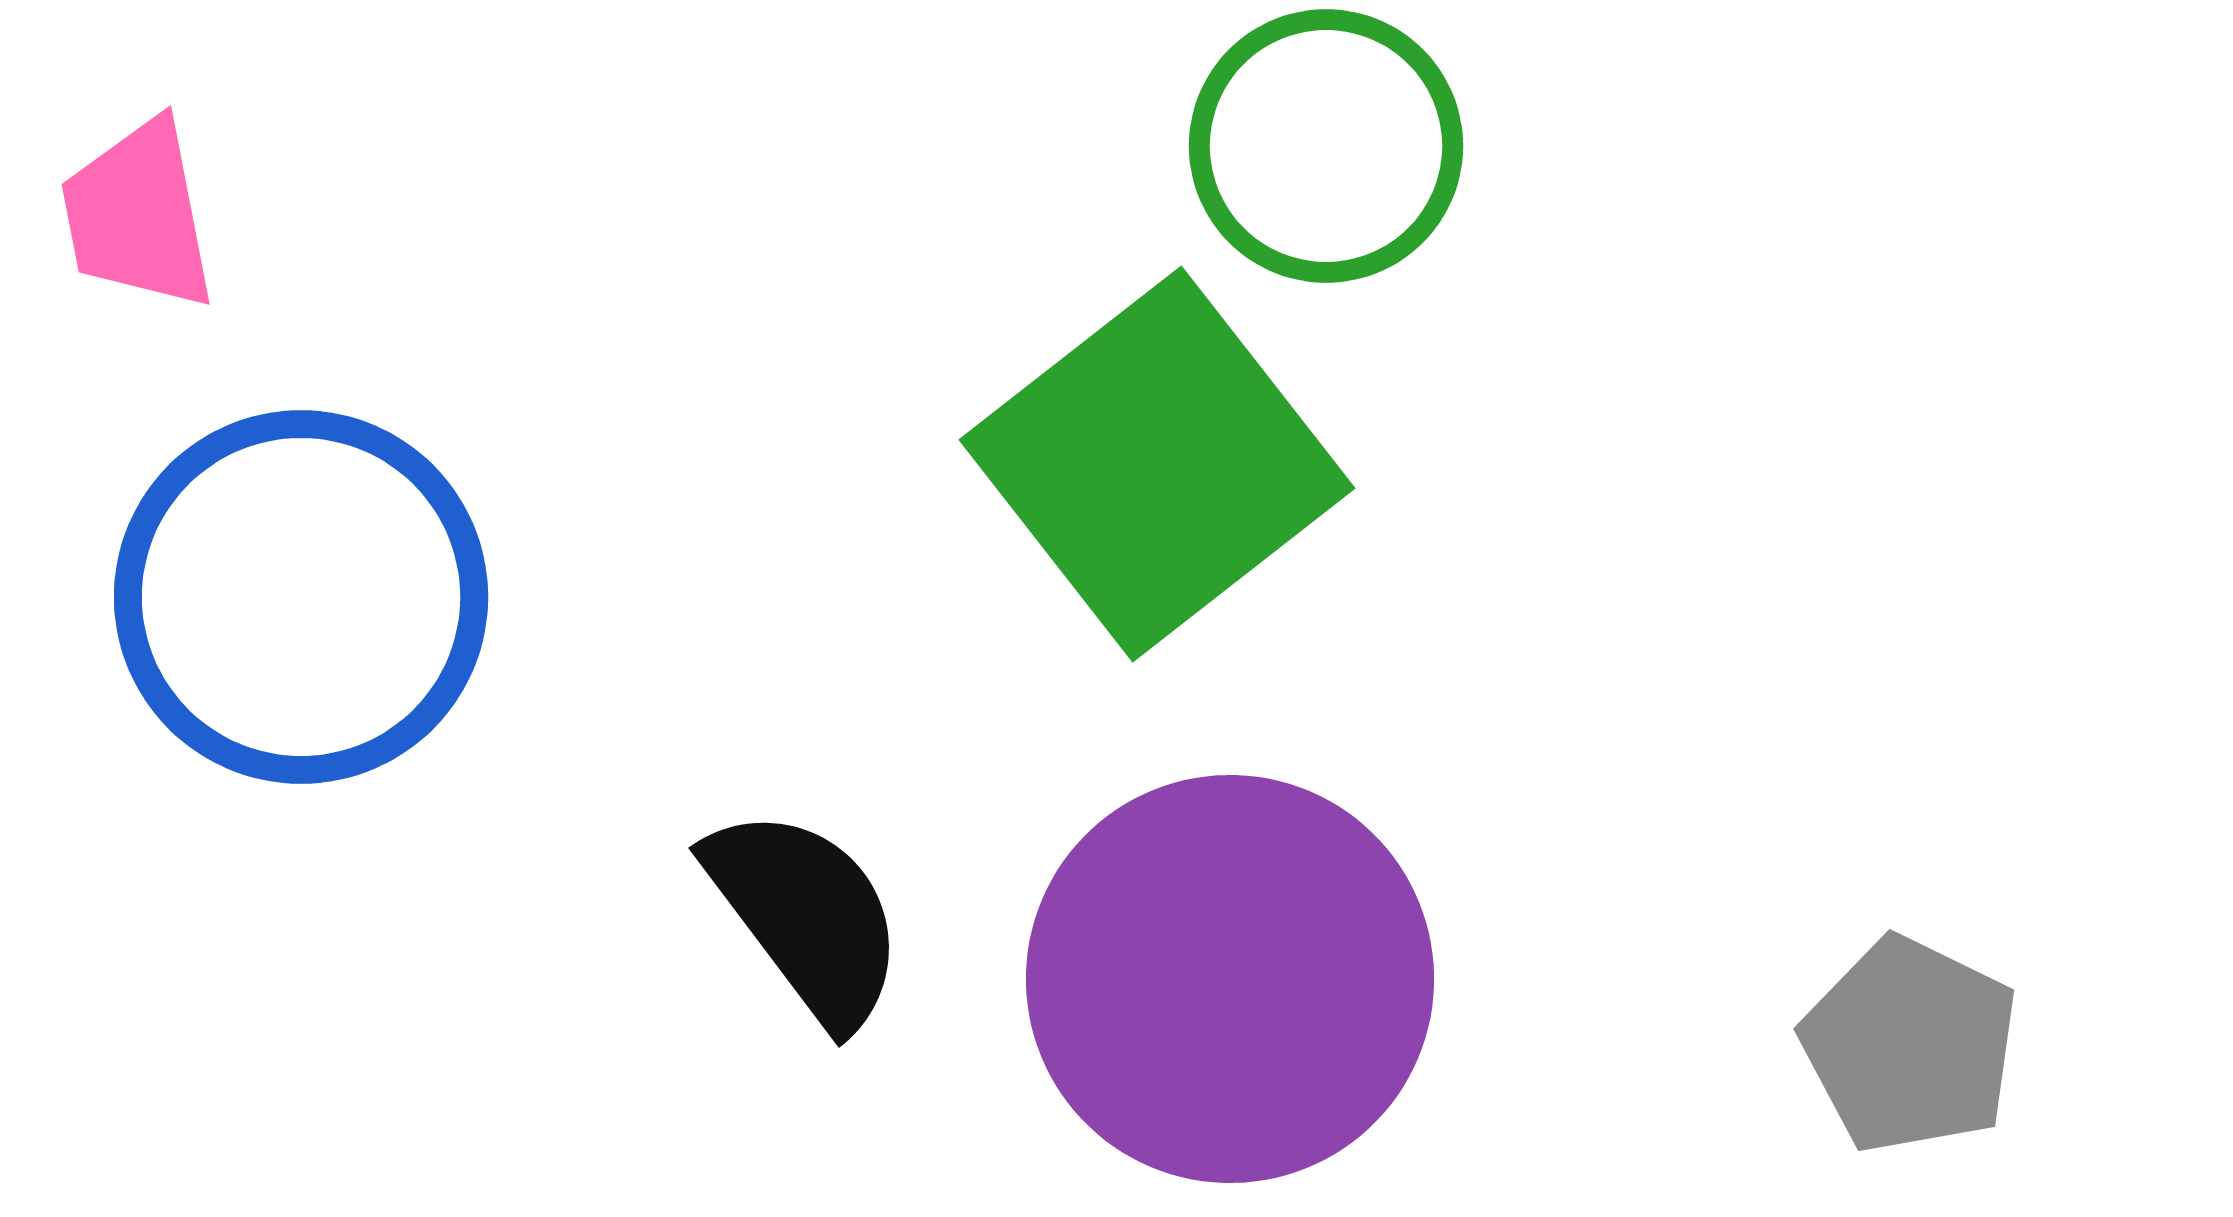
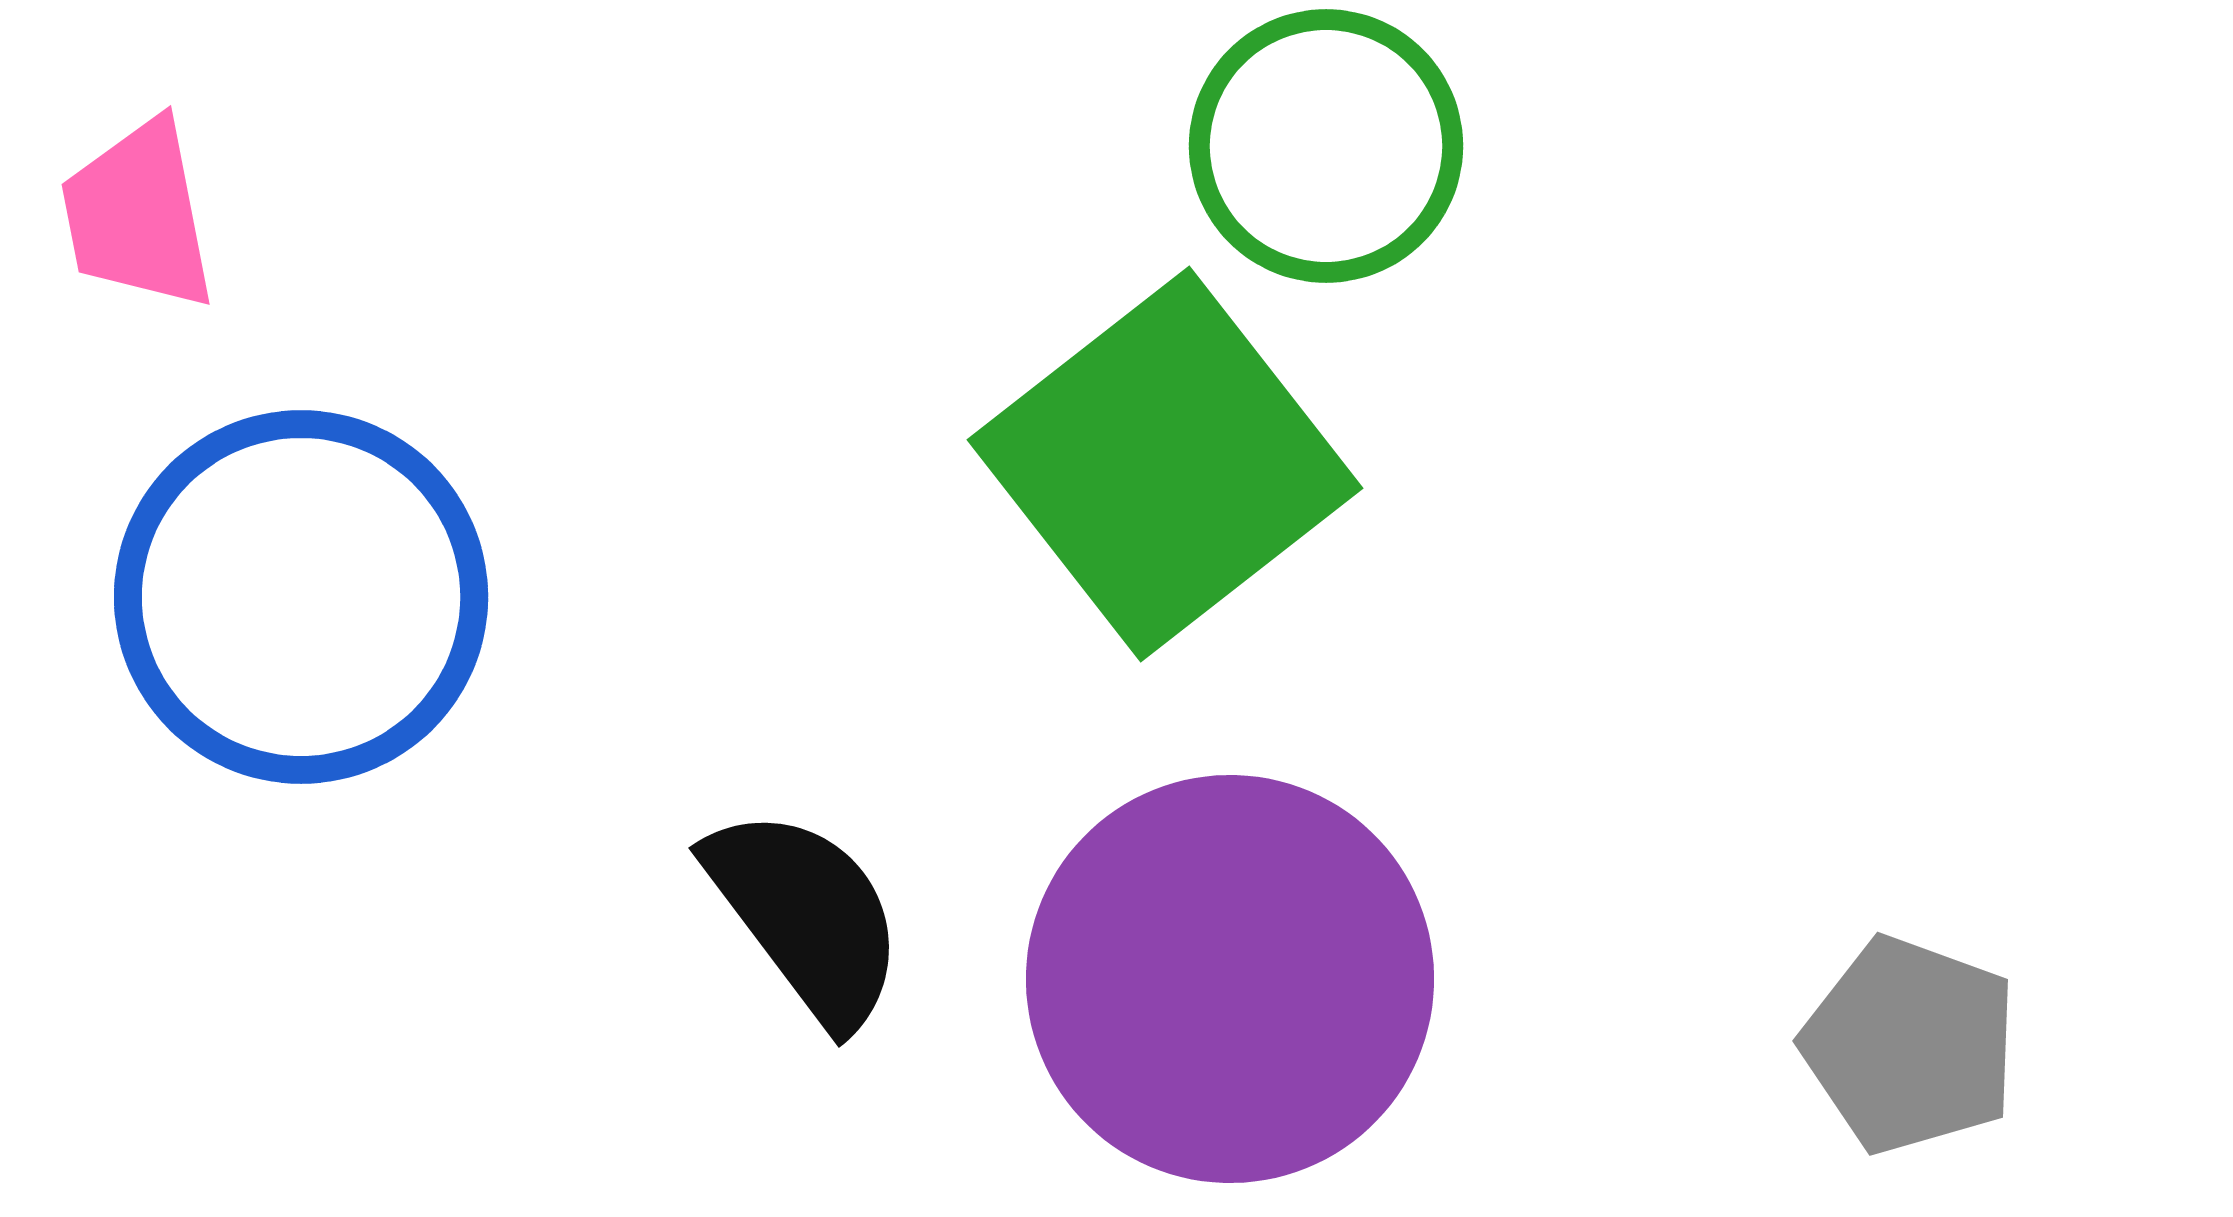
green square: moved 8 px right
gray pentagon: rotated 6 degrees counterclockwise
